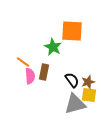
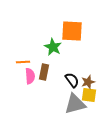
orange line: rotated 40 degrees counterclockwise
